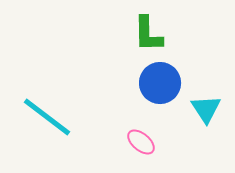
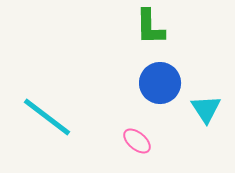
green L-shape: moved 2 px right, 7 px up
pink ellipse: moved 4 px left, 1 px up
